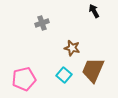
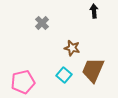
black arrow: rotated 24 degrees clockwise
gray cross: rotated 24 degrees counterclockwise
pink pentagon: moved 1 px left, 3 px down
